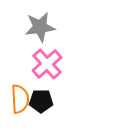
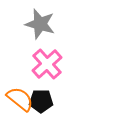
gray star: moved 3 px up; rotated 24 degrees clockwise
orange semicircle: rotated 48 degrees counterclockwise
